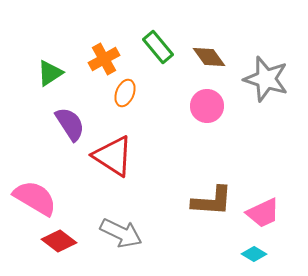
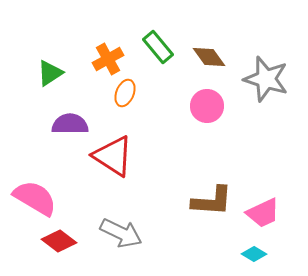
orange cross: moved 4 px right
purple semicircle: rotated 57 degrees counterclockwise
